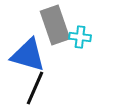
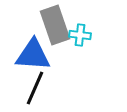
cyan cross: moved 2 px up
blue triangle: moved 5 px right; rotated 12 degrees counterclockwise
